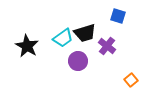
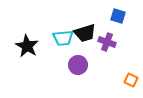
cyan trapezoid: rotated 30 degrees clockwise
purple cross: moved 4 px up; rotated 18 degrees counterclockwise
purple circle: moved 4 px down
orange square: rotated 24 degrees counterclockwise
